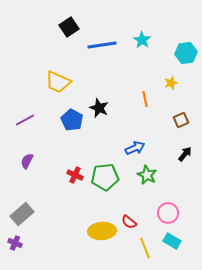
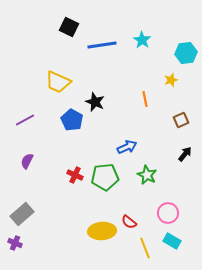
black square: rotated 30 degrees counterclockwise
yellow star: moved 3 px up
black star: moved 4 px left, 6 px up
blue arrow: moved 8 px left, 1 px up
